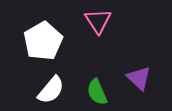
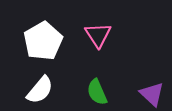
pink triangle: moved 14 px down
purple triangle: moved 13 px right, 16 px down
white semicircle: moved 11 px left
